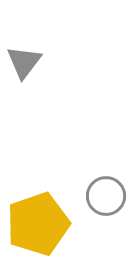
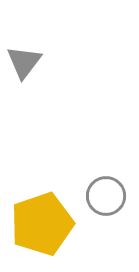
yellow pentagon: moved 4 px right
